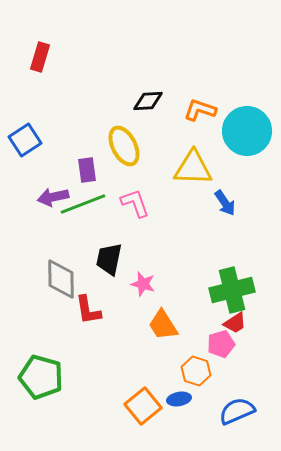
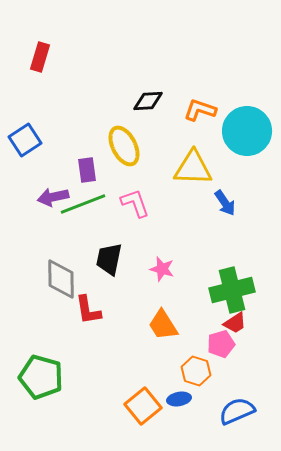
pink star: moved 19 px right, 15 px up
